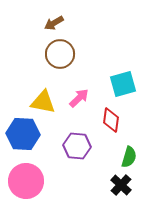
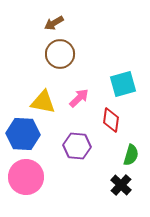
green semicircle: moved 2 px right, 2 px up
pink circle: moved 4 px up
